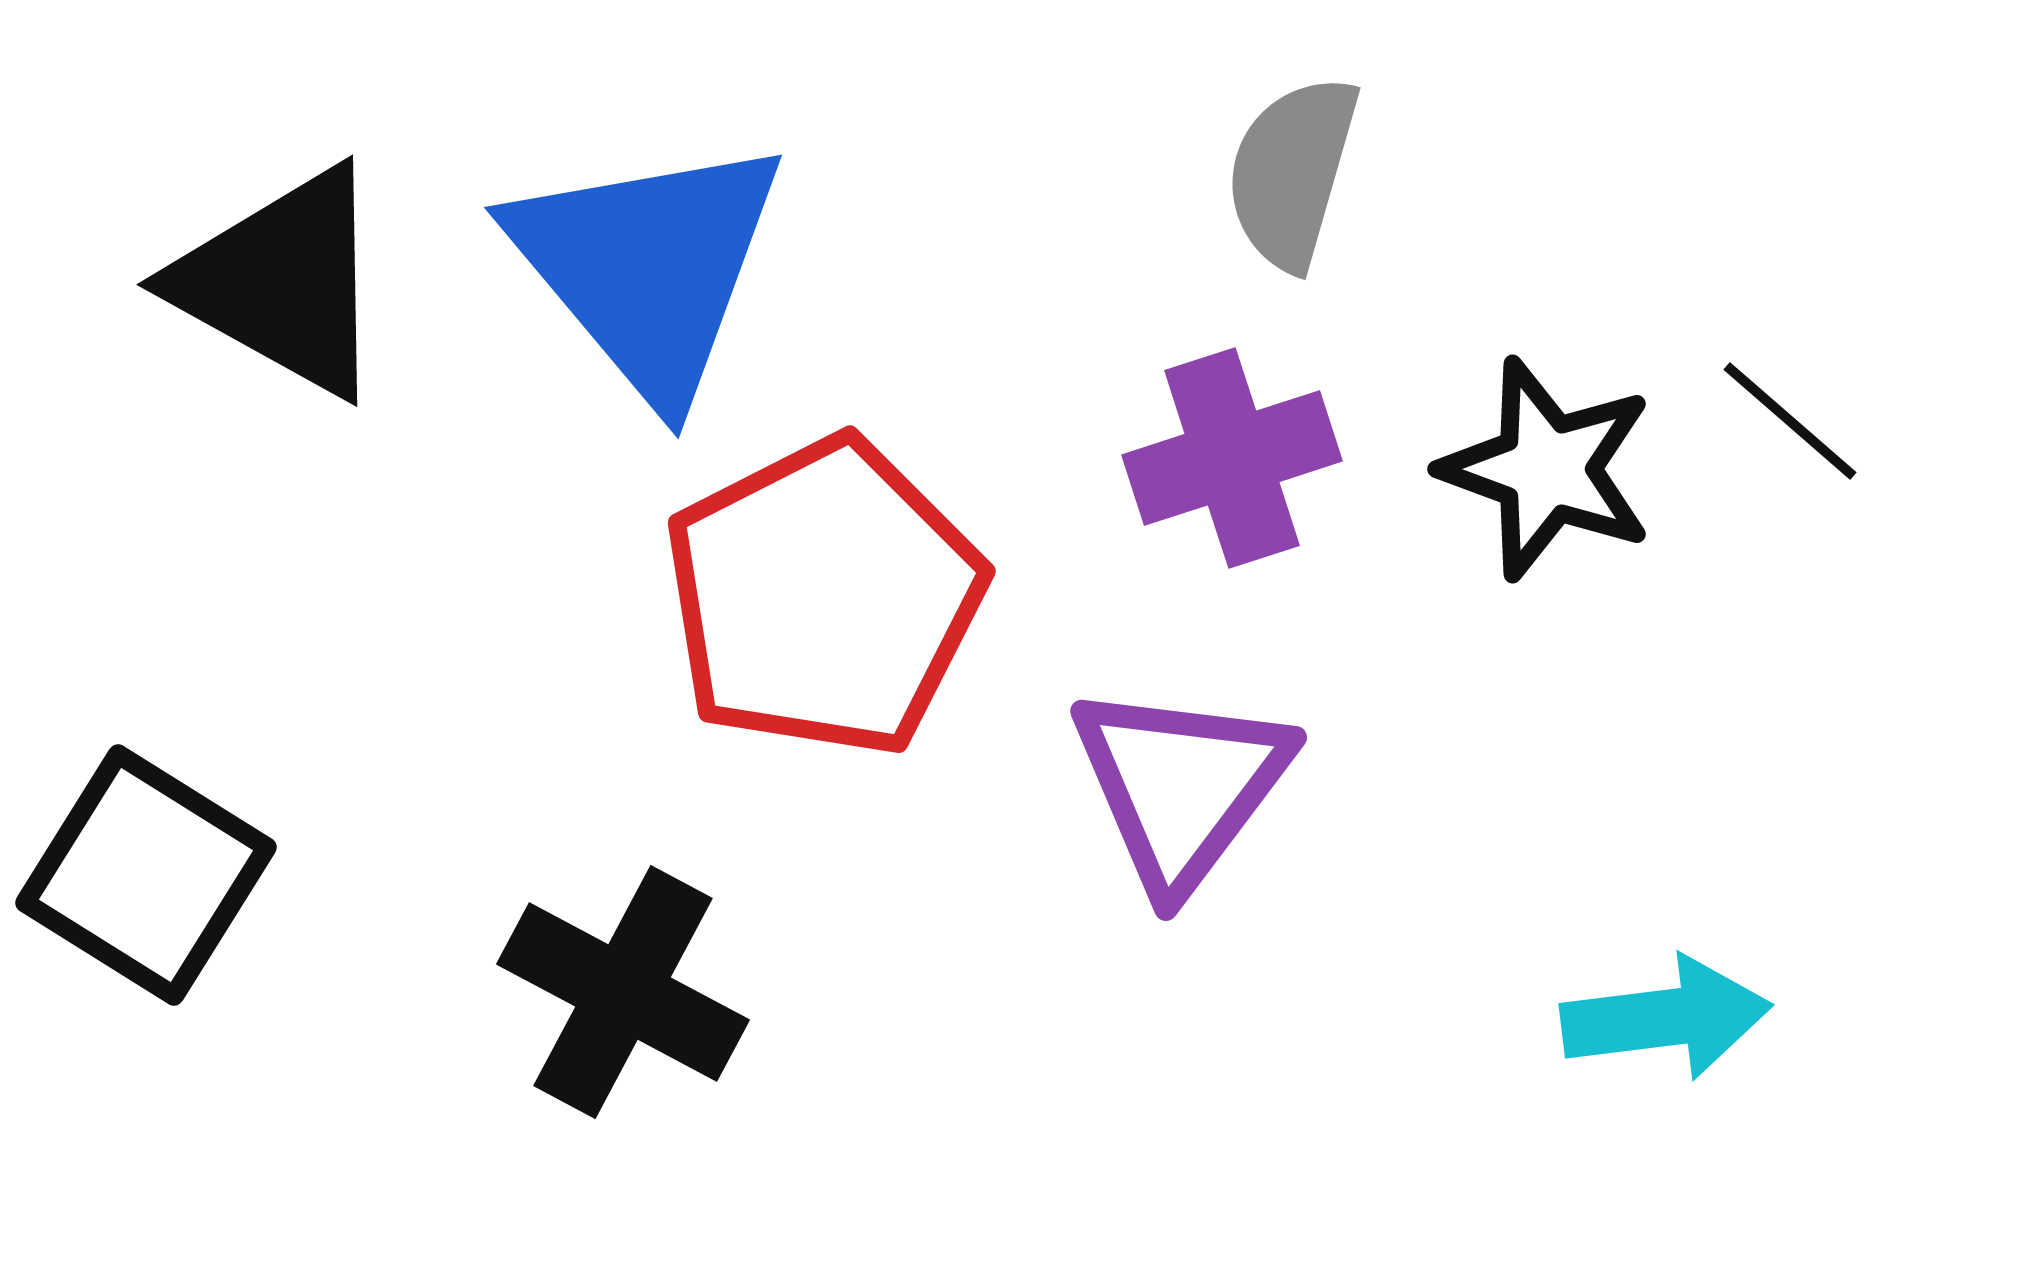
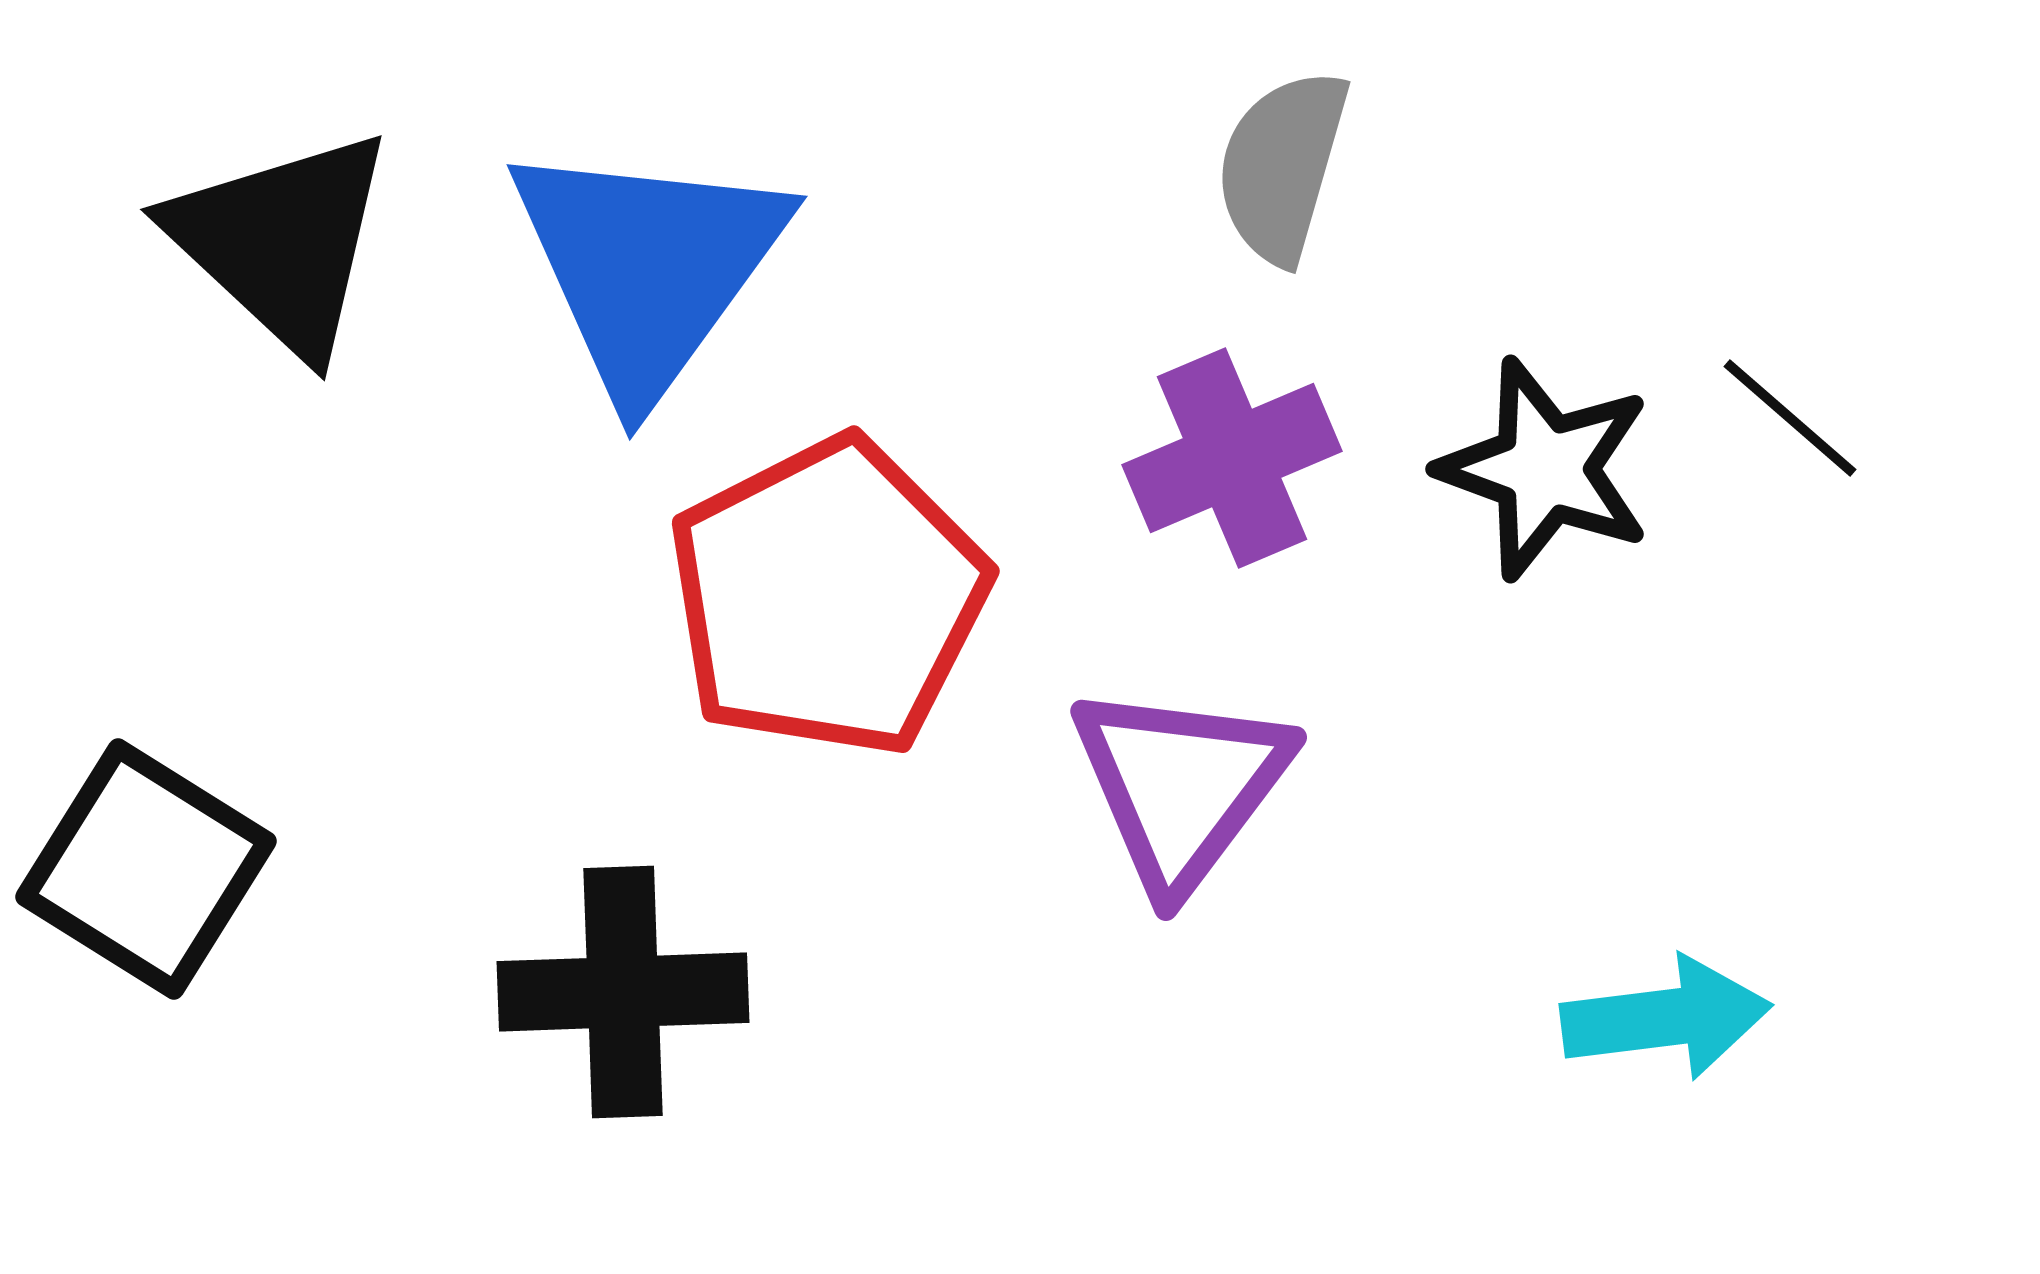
gray semicircle: moved 10 px left, 6 px up
blue triangle: rotated 16 degrees clockwise
black triangle: moved 40 px up; rotated 14 degrees clockwise
black line: moved 3 px up
purple cross: rotated 5 degrees counterclockwise
black star: moved 2 px left
red pentagon: moved 4 px right
black square: moved 6 px up
black cross: rotated 30 degrees counterclockwise
